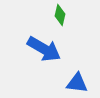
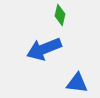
blue arrow: rotated 128 degrees clockwise
